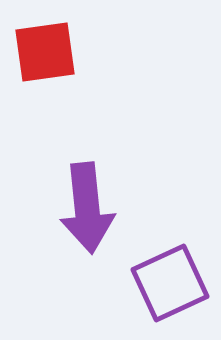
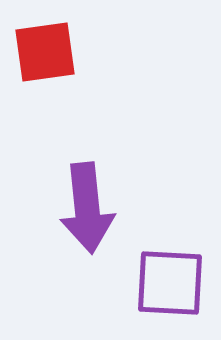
purple square: rotated 28 degrees clockwise
